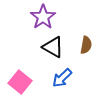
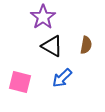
black triangle: moved 1 px left, 1 px up
pink square: rotated 25 degrees counterclockwise
